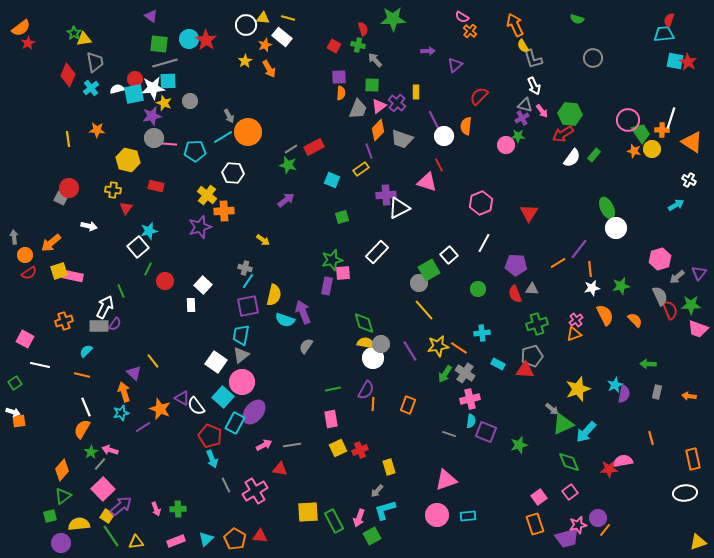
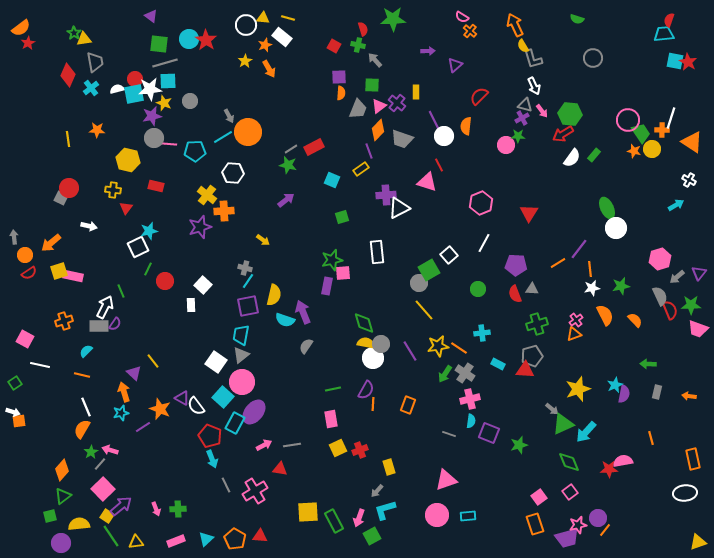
white star at (153, 88): moved 3 px left, 1 px down
white square at (138, 247): rotated 15 degrees clockwise
white rectangle at (377, 252): rotated 50 degrees counterclockwise
purple square at (486, 432): moved 3 px right, 1 px down
